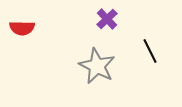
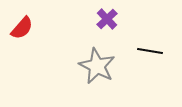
red semicircle: rotated 50 degrees counterclockwise
black line: rotated 55 degrees counterclockwise
